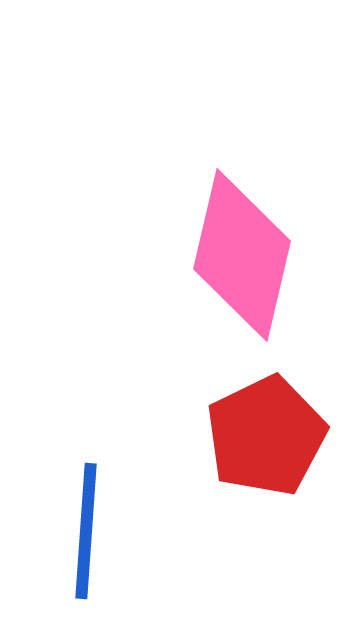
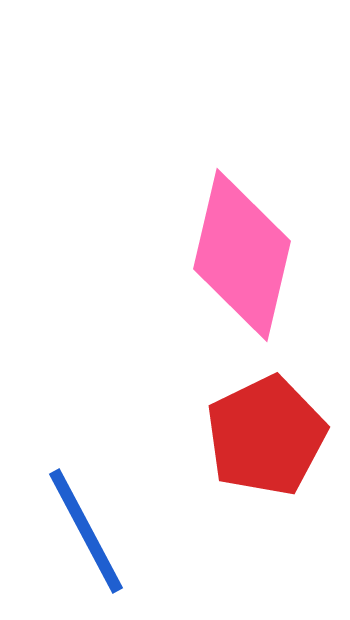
blue line: rotated 32 degrees counterclockwise
